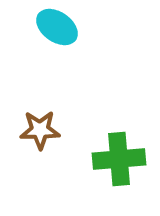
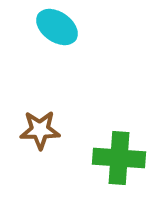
green cross: moved 1 px up; rotated 9 degrees clockwise
